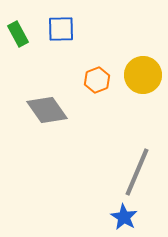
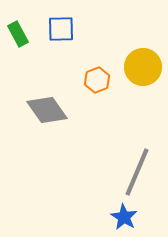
yellow circle: moved 8 px up
